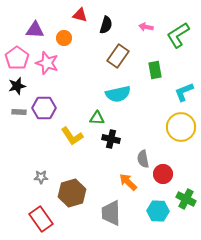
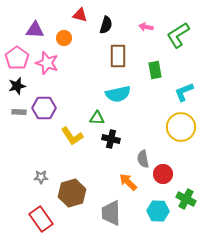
brown rectangle: rotated 35 degrees counterclockwise
